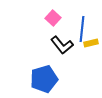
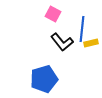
pink square: moved 4 px up; rotated 14 degrees counterclockwise
black L-shape: moved 3 px up
